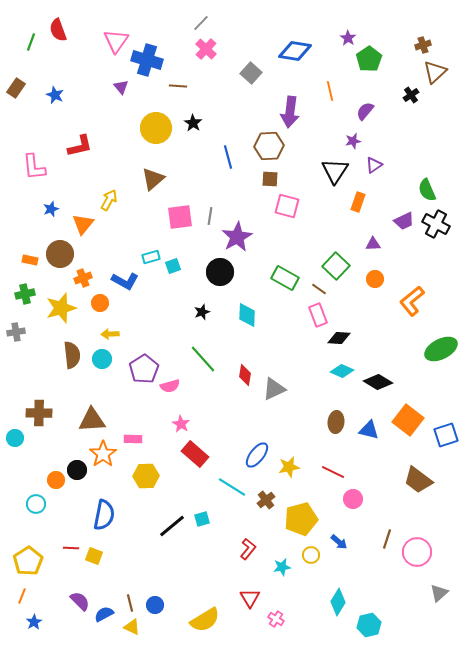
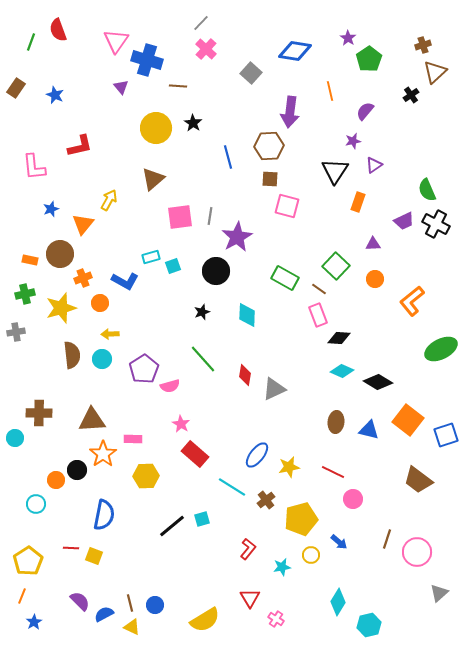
black circle at (220, 272): moved 4 px left, 1 px up
